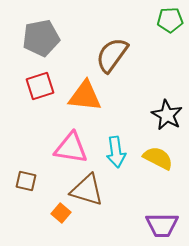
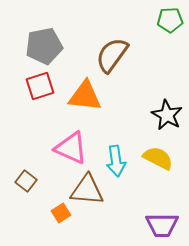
gray pentagon: moved 3 px right, 8 px down
pink triangle: rotated 15 degrees clockwise
cyan arrow: moved 9 px down
brown square: rotated 25 degrees clockwise
brown triangle: rotated 12 degrees counterclockwise
orange square: rotated 18 degrees clockwise
